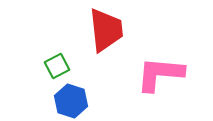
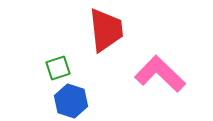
green square: moved 1 px right, 2 px down; rotated 10 degrees clockwise
pink L-shape: rotated 39 degrees clockwise
